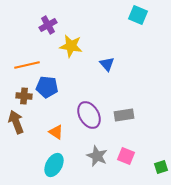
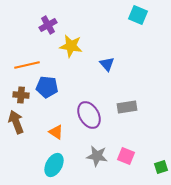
brown cross: moved 3 px left, 1 px up
gray rectangle: moved 3 px right, 8 px up
gray star: rotated 15 degrees counterclockwise
